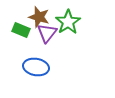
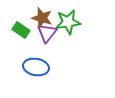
brown star: moved 3 px right, 1 px down
green star: rotated 25 degrees clockwise
green rectangle: rotated 12 degrees clockwise
